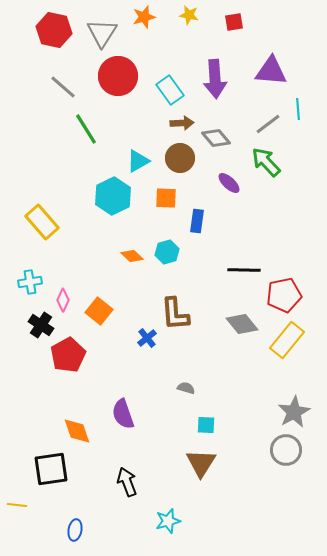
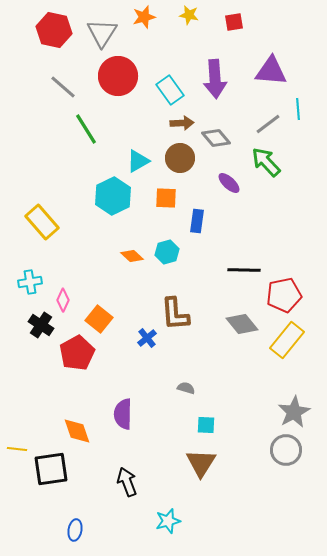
orange square at (99, 311): moved 8 px down
red pentagon at (68, 355): moved 9 px right, 2 px up
purple semicircle at (123, 414): rotated 20 degrees clockwise
yellow line at (17, 505): moved 56 px up
